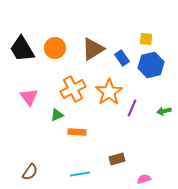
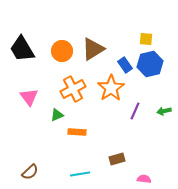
orange circle: moved 7 px right, 3 px down
blue rectangle: moved 3 px right, 7 px down
blue hexagon: moved 1 px left, 1 px up
orange star: moved 2 px right, 4 px up
purple line: moved 3 px right, 3 px down
brown semicircle: rotated 12 degrees clockwise
pink semicircle: rotated 24 degrees clockwise
